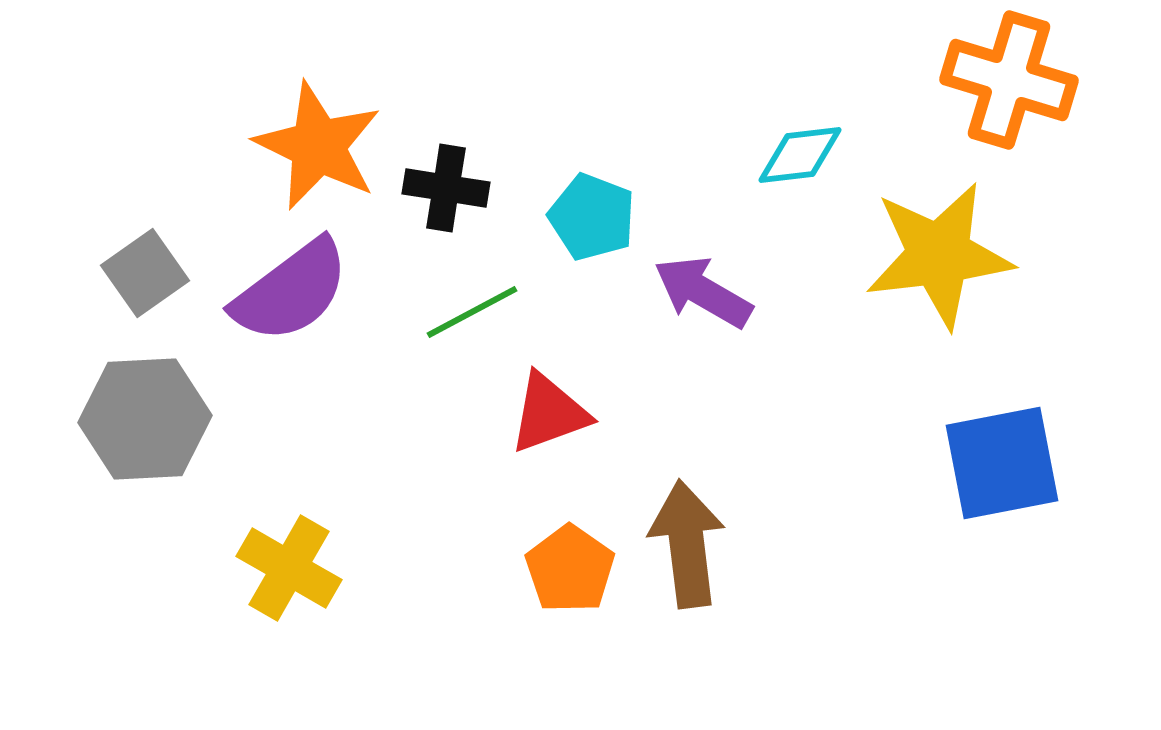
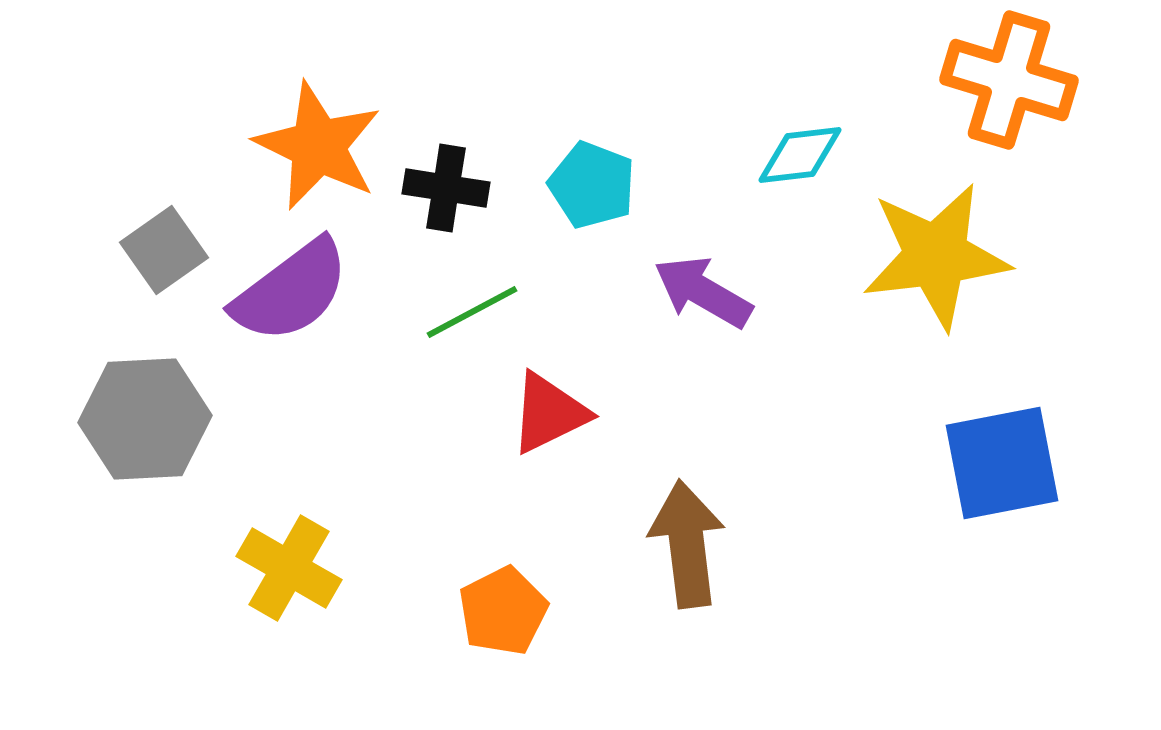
cyan pentagon: moved 32 px up
yellow star: moved 3 px left, 1 px down
gray square: moved 19 px right, 23 px up
red triangle: rotated 6 degrees counterclockwise
orange pentagon: moved 67 px left, 42 px down; rotated 10 degrees clockwise
